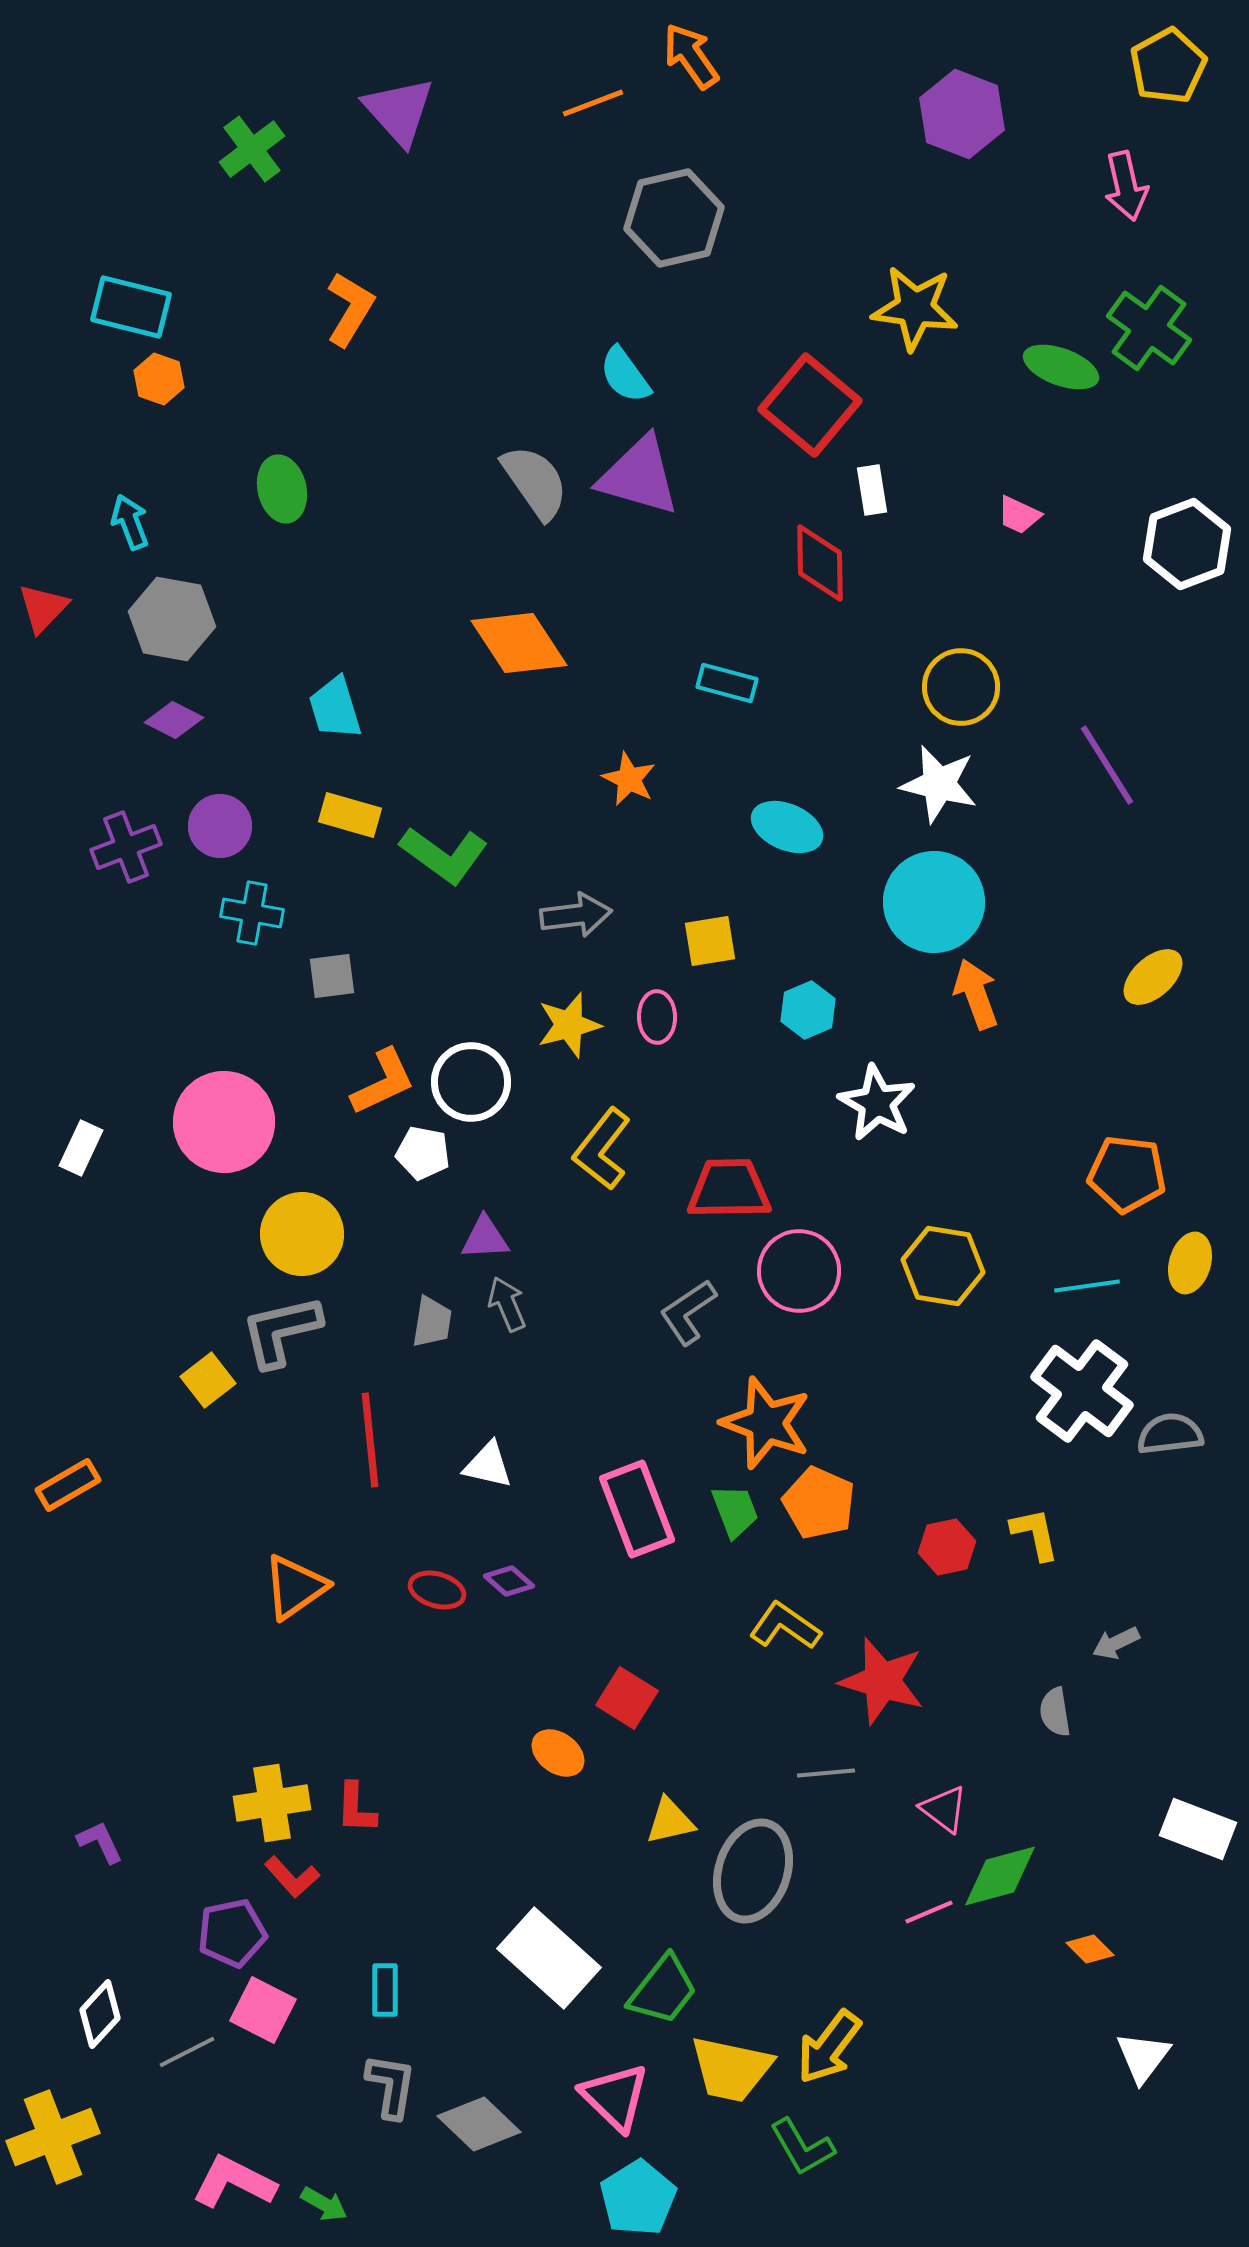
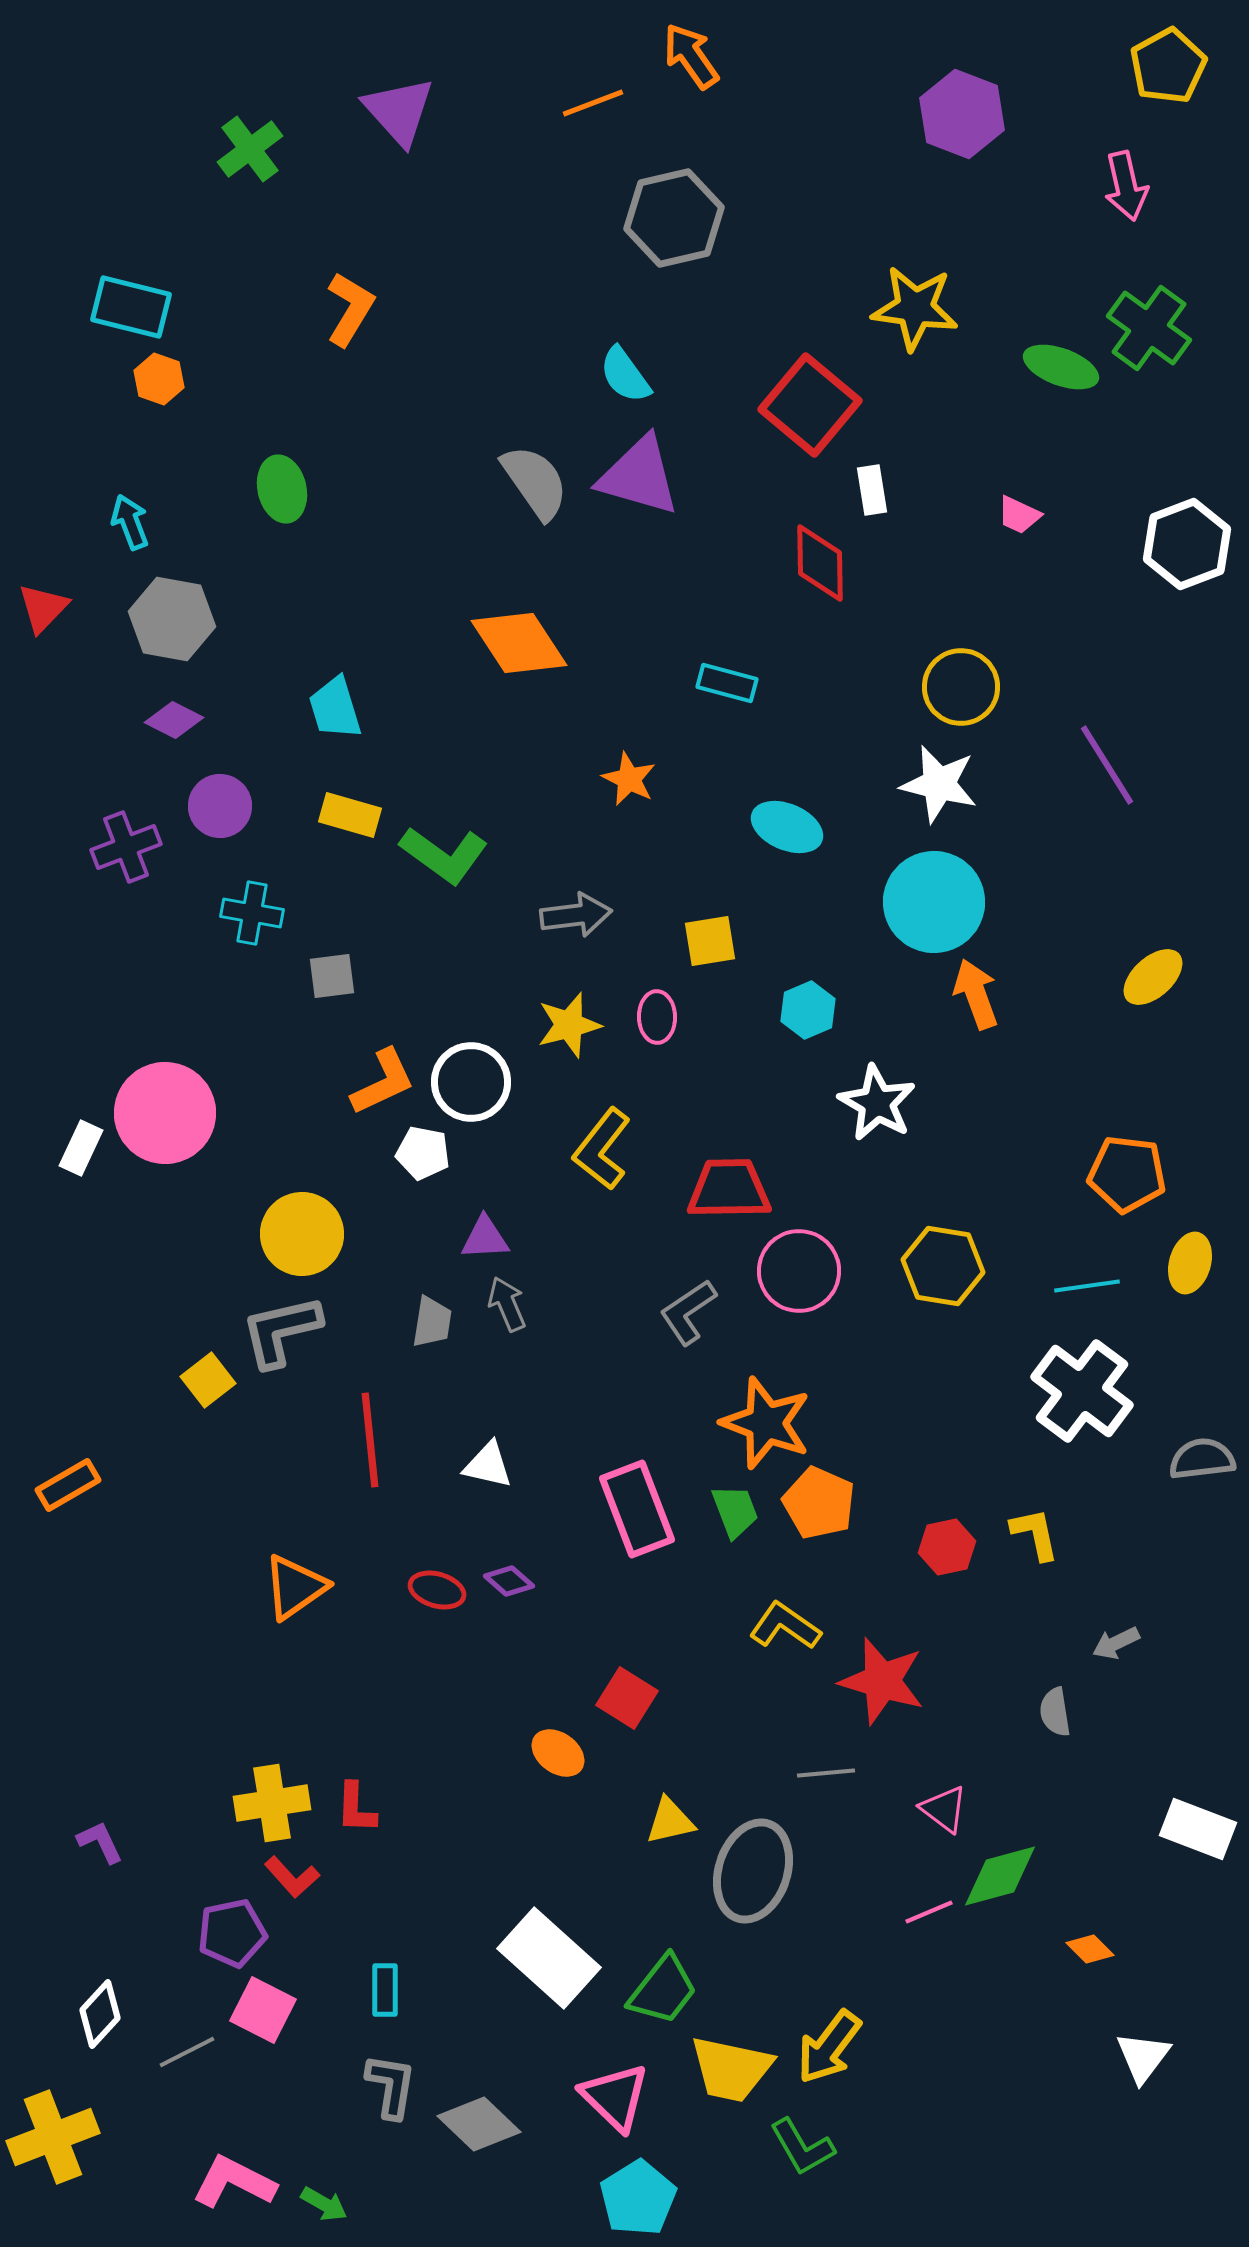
green cross at (252, 149): moved 2 px left
purple circle at (220, 826): moved 20 px up
pink circle at (224, 1122): moved 59 px left, 9 px up
gray semicircle at (1170, 1434): moved 32 px right, 25 px down
